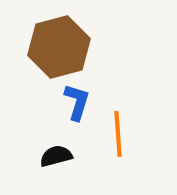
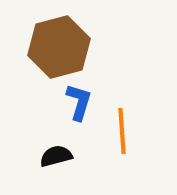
blue L-shape: moved 2 px right
orange line: moved 4 px right, 3 px up
